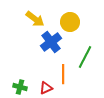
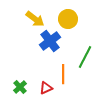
yellow circle: moved 2 px left, 3 px up
blue cross: moved 1 px left, 1 px up
green cross: rotated 32 degrees clockwise
